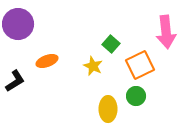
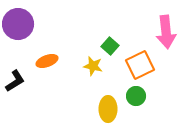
green square: moved 1 px left, 2 px down
yellow star: rotated 12 degrees counterclockwise
